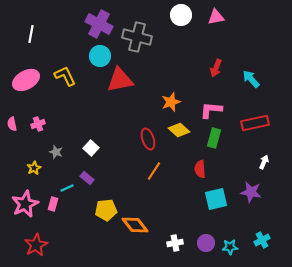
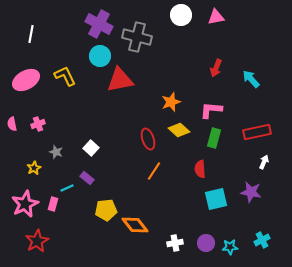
red rectangle: moved 2 px right, 9 px down
red star: moved 1 px right, 4 px up
